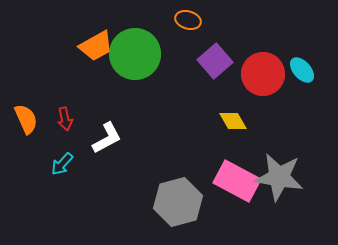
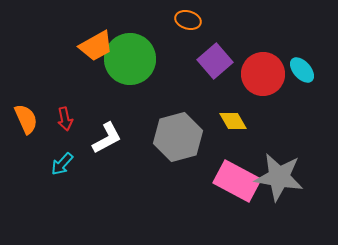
green circle: moved 5 px left, 5 px down
gray hexagon: moved 65 px up
